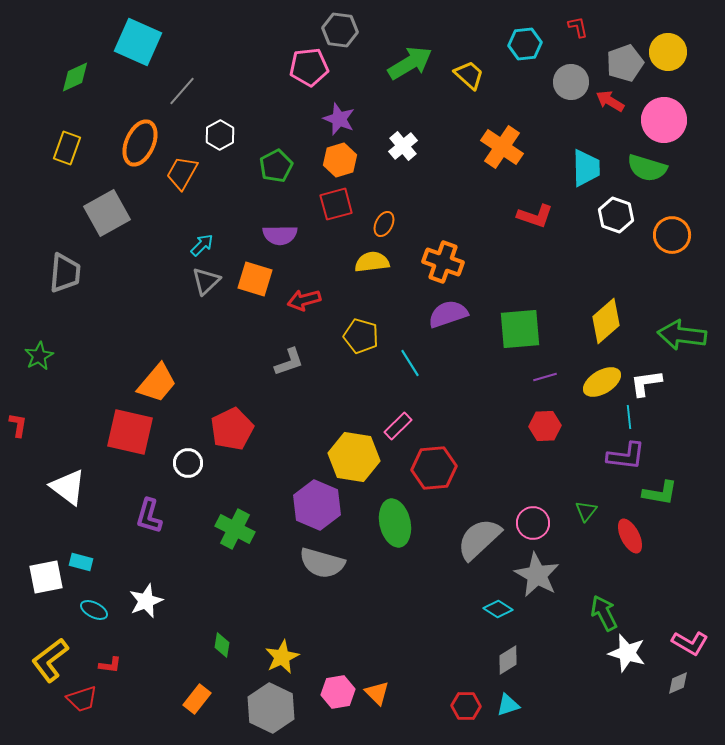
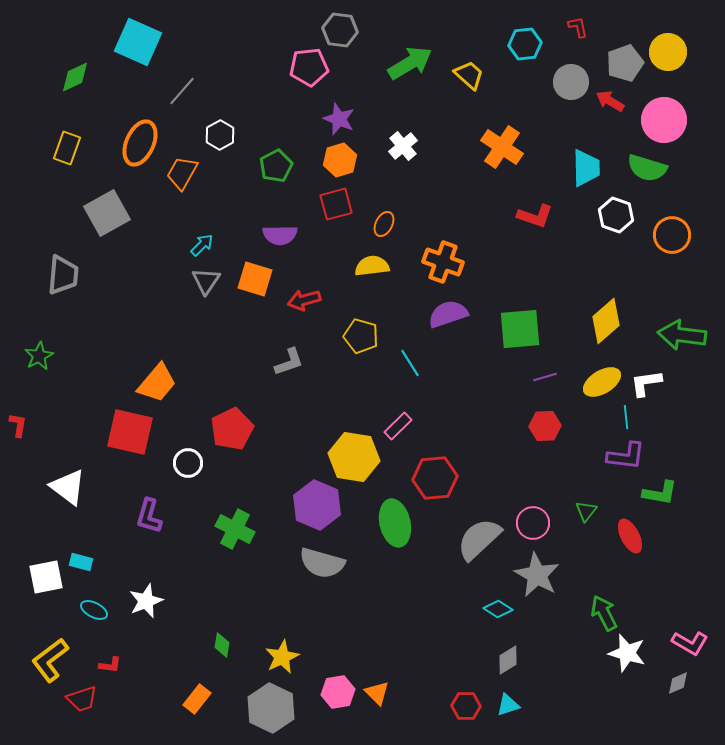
yellow semicircle at (372, 262): moved 4 px down
gray trapezoid at (65, 273): moved 2 px left, 2 px down
gray triangle at (206, 281): rotated 12 degrees counterclockwise
cyan line at (629, 417): moved 3 px left
red hexagon at (434, 468): moved 1 px right, 10 px down
